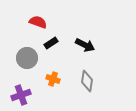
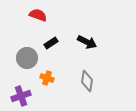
red semicircle: moved 7 px up
black arrow: moved 2 px right, 3 px up
orange cross: moved 6 px left, 1 px up
purple cross: moved 1 px down
